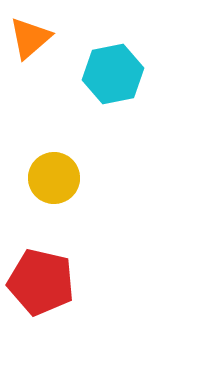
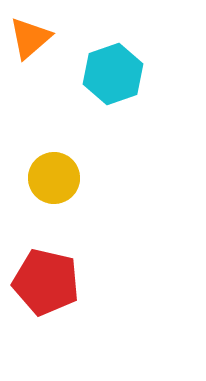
cyan hexagon: rotated 8 degrees counterclockwise
red pentagon: moved 5 px right
